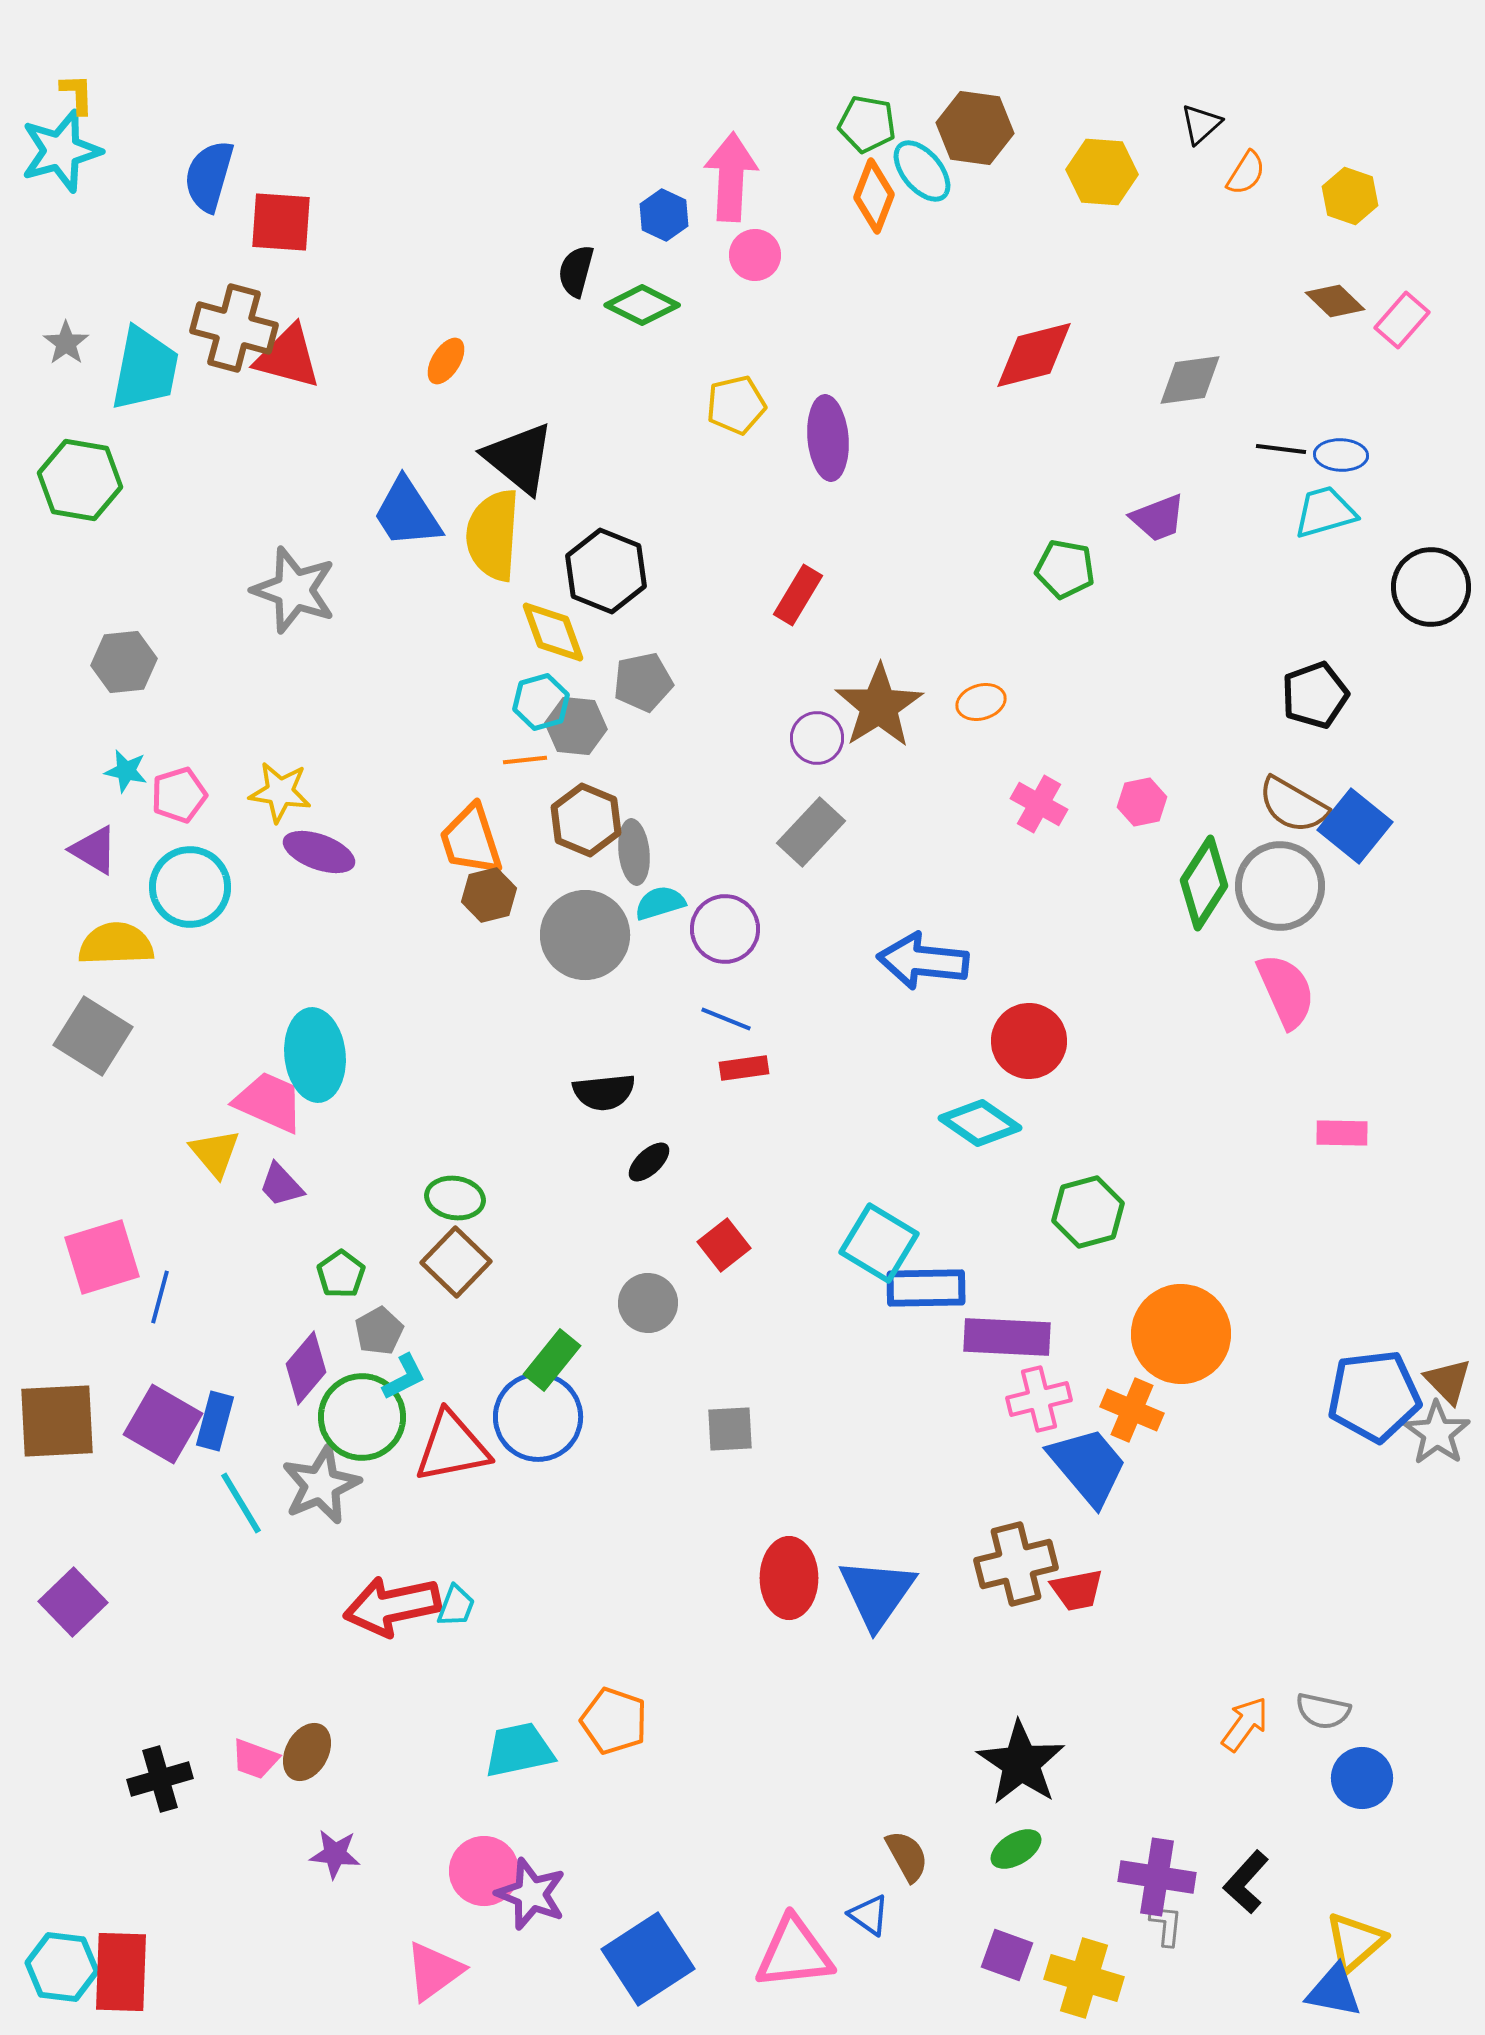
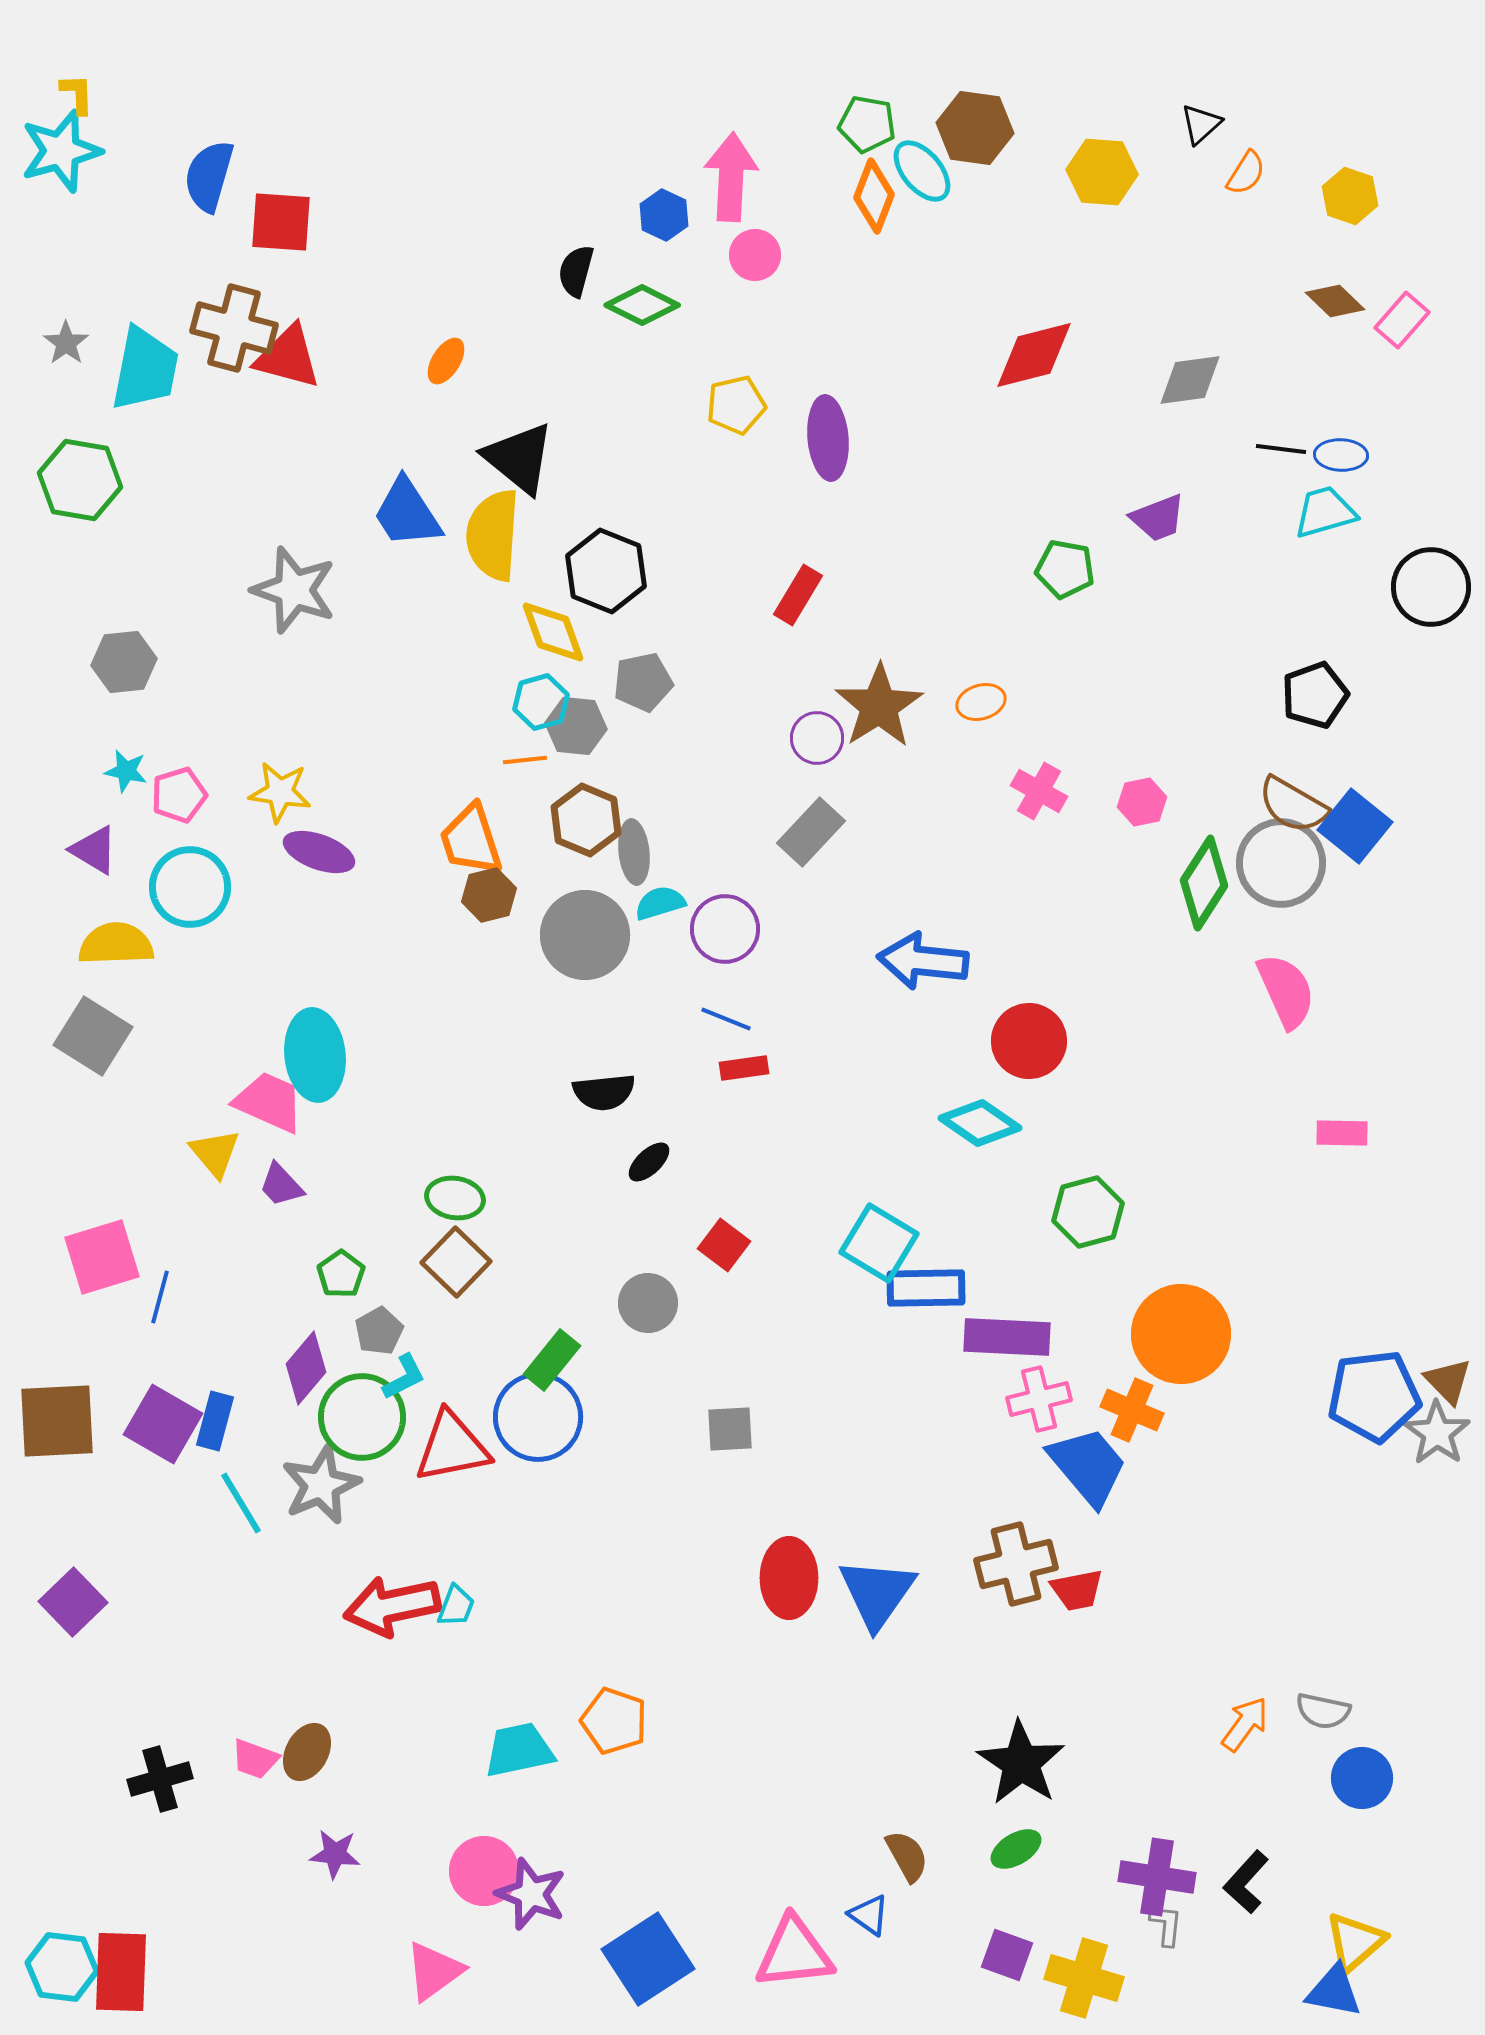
pink cross at (1039, 804): moved 13 px up
gray circle at (1280, 886): moved 1 px right, 23 px up
red square at (724, 1245): rotated 15 degrees counterclockwise
